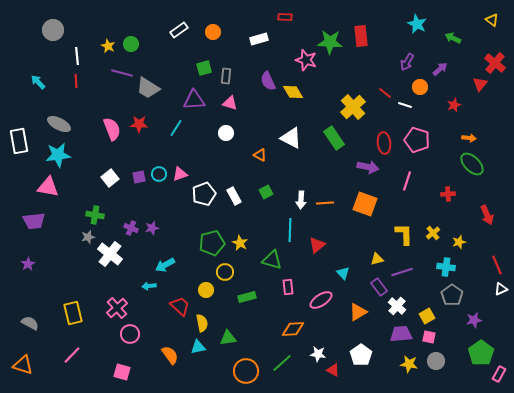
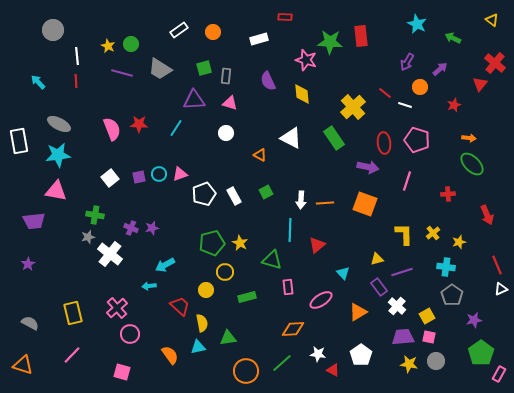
gray trapezoid at (148, 88): moved 12 px right, 19 px up
yellow diamond at (293, 92): moved 9 px right, 2 px down; rotated 25 degrees clockwise
pink triangle at (48, 187): moved 8 px right, 4 px down
purple trapezoid at (401, 334): moved 2 px right, 3 px down
